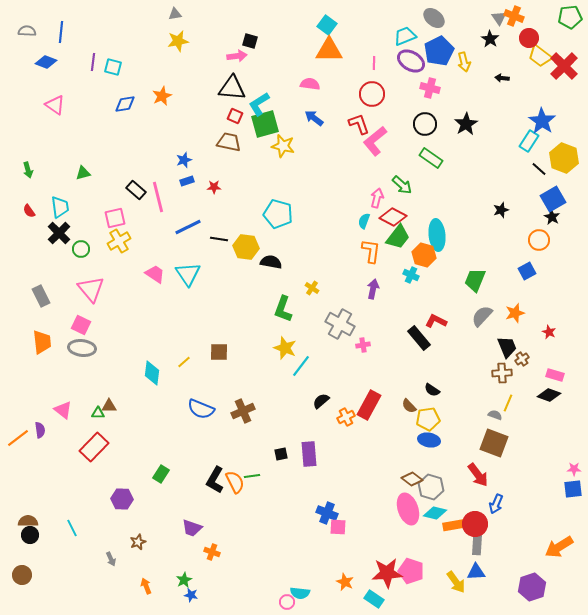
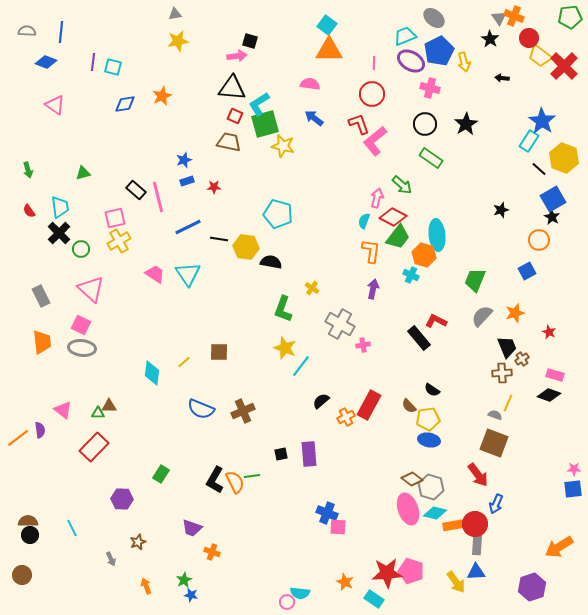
pink triangle at (91, 289): rotated 8 degrees counterclockwise
